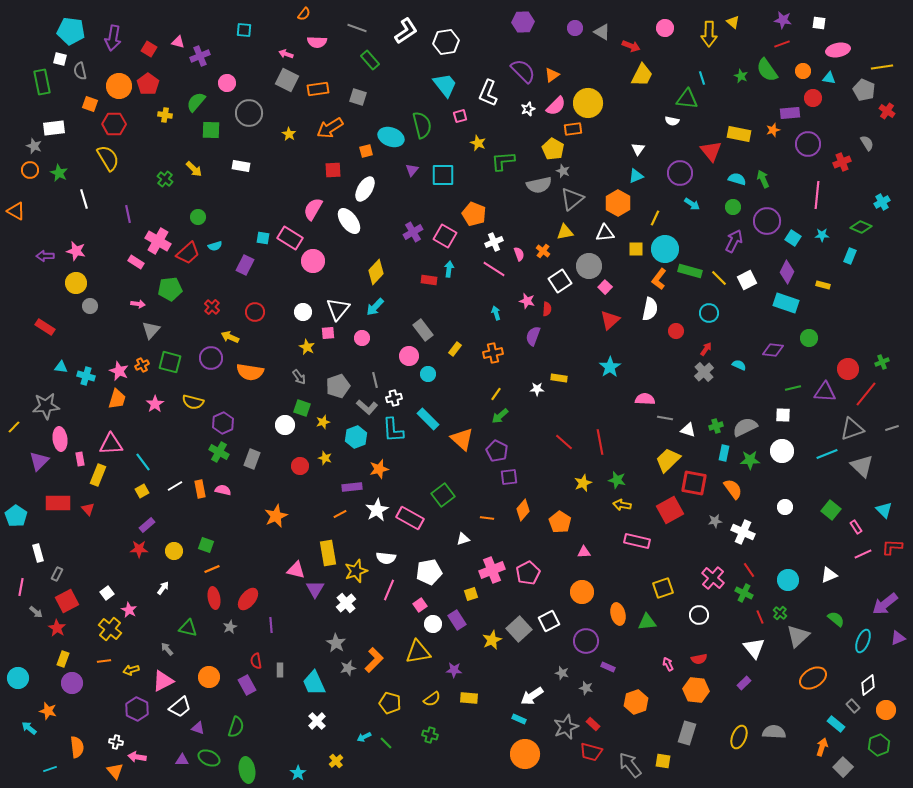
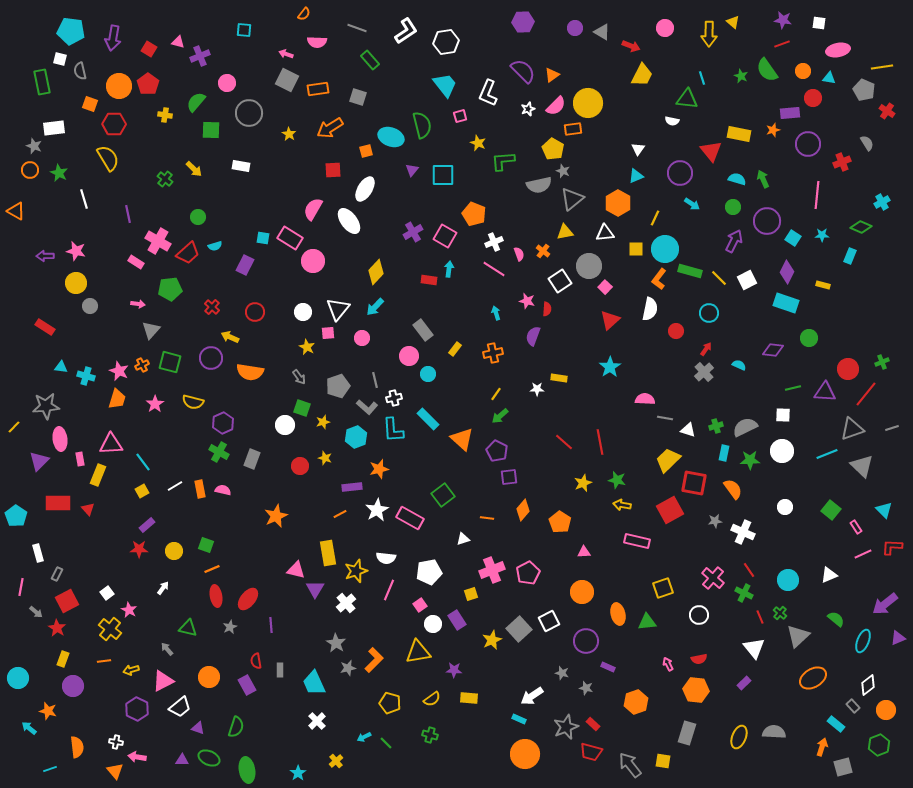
red ellipse at (214, 598): moved 2 px right, 2 px up
purple circle at (72, 683): moved 1 px right, 3 px down
gray square at (843, 767): rotated 30 degrees clockwise
